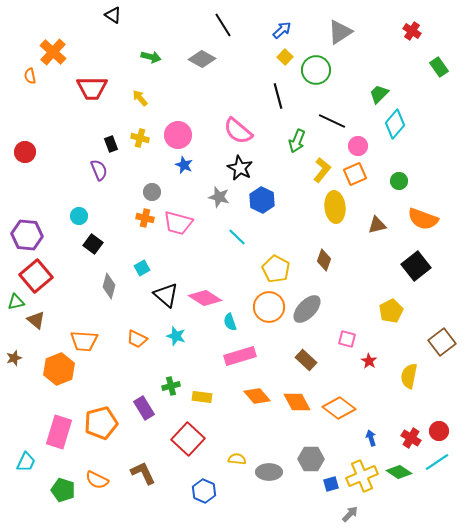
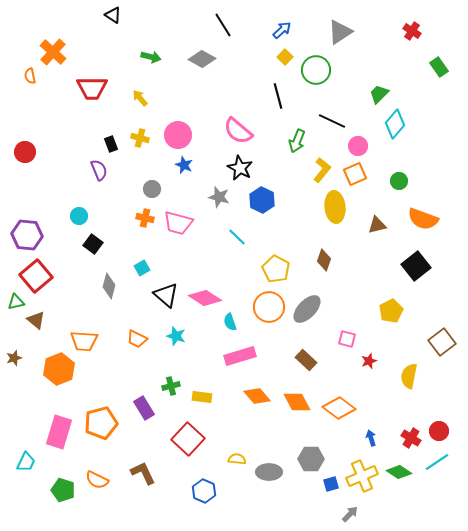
gray circle at (152, 192): moved 3 px up
red star at (369, 361): rotated 21 degrees clockwise
